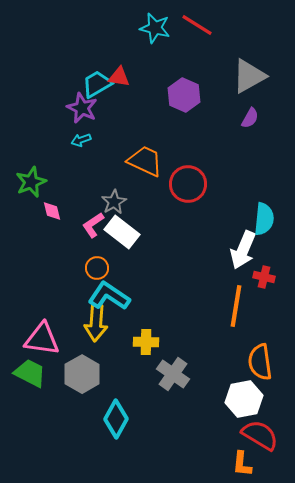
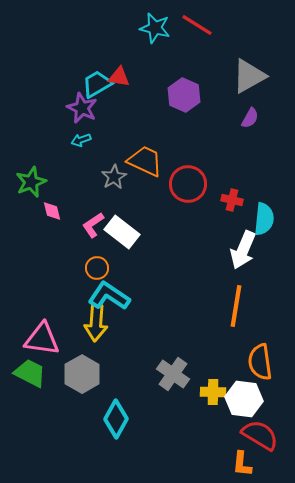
gray star: moved 25 px up
red cross: moved 32 px left, 77 px up
yellow cross: moved 67 px right, 50 px down
white hexagon: rotated 18 degrees clockwise
